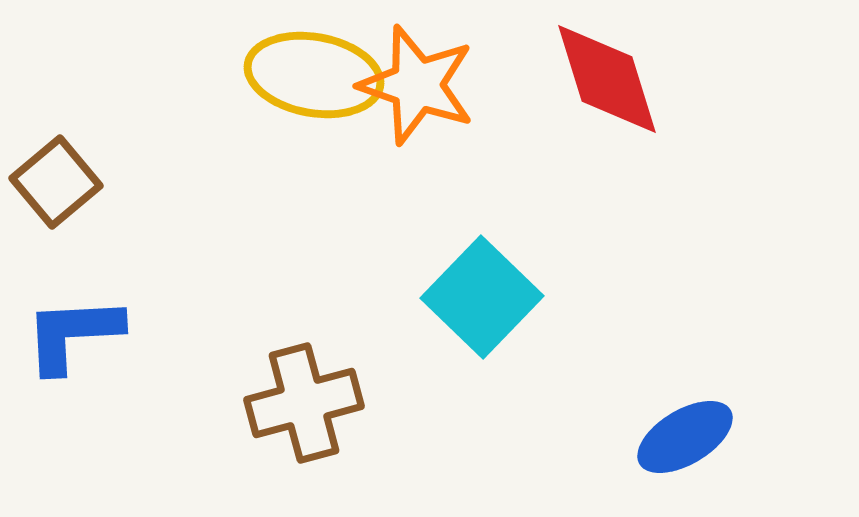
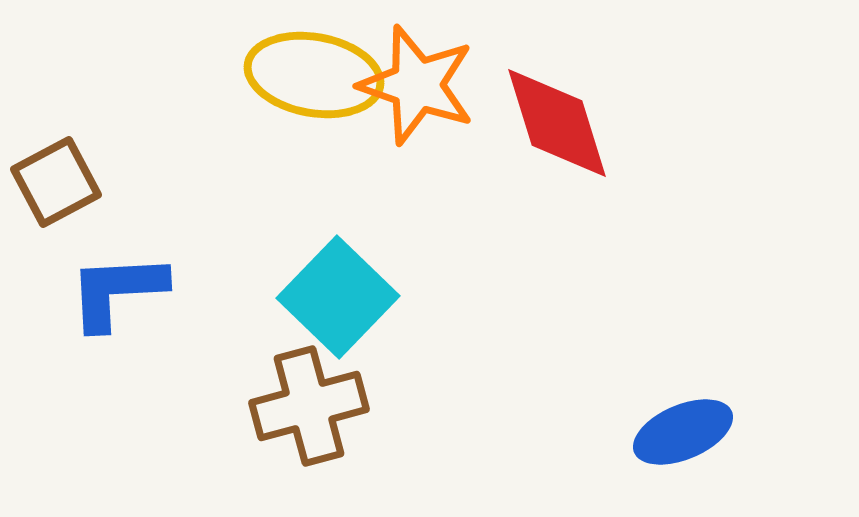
red diamond: moved 50 px left, 44 px down
brown square: rotated 12 degrees clockwise
cyan square: moved 144 px left
blue L-shape: moved 44 px right, 43 px up
brown cross: moved 5 px right, 3 px down
blue ellipse: moved 2 px left, 5 px up; rotated 8 degrees clockwise
